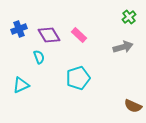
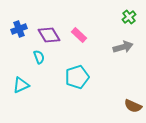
cyan pentagon: moved 1 px left, 1 px up
